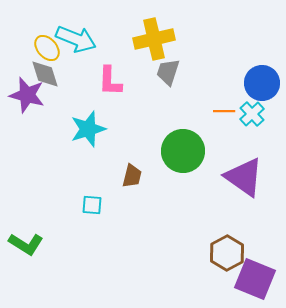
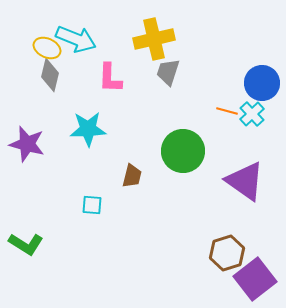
yellow ellipse: rotated 24 degrees counterclockwise
gray diamond: moved 5 px right, 1 px down; rotated 32 degrees clockwise
pink L-shape: moved 3 px up
purple star: moved 49 px down
orange line: moved 3 px right; rotated 15 degrees clockwise
cyan star: rotated 15 degrees clockwise
purple triangle: moved 1 px right, 4 px down
brown hexagon: rotated 12 degrees clockwise
purple square: rotated 30 degrees clockwise
